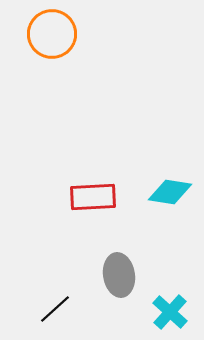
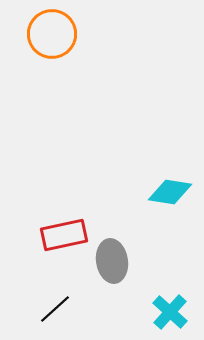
red rectangle: moved 29 px left, 38 px down; rotated 9 degrees counterclockwise
gray ellipse: moved 7 px left, 14 px up
